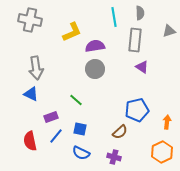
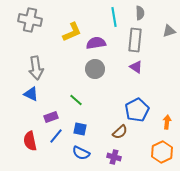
purple semicircle: moved 1 px right, 3 px up
purple triangle: moved 6 px left
blue pentagon: rotated 15 degrees counterclockwise
